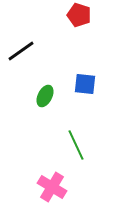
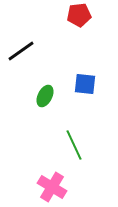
red pentagon: rotated 25 degrees counterclockwise
green line: moved 2 px left
